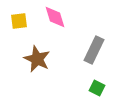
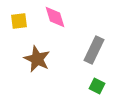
green square: moved 2 px up
